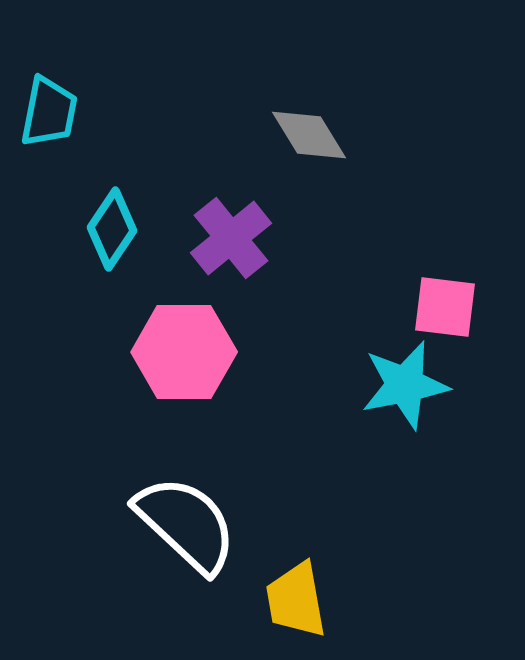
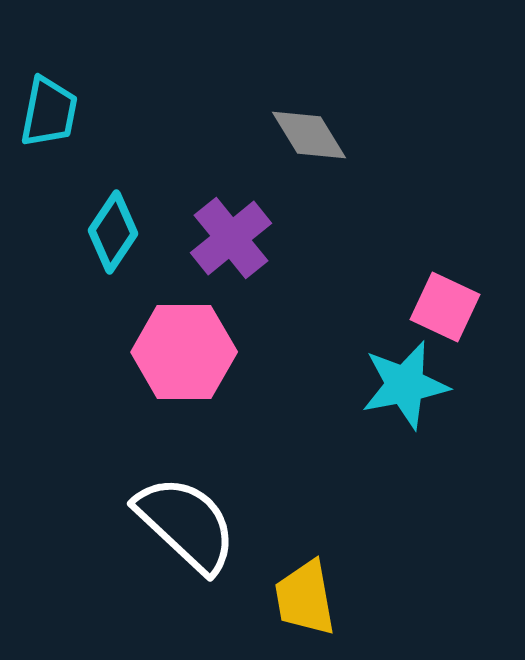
cyan diamond: moved 1 px right, 3 px down
pink square: rotated 18 degrees clockwise
yellow trapezoid: moved 9 px right, 2 px up
